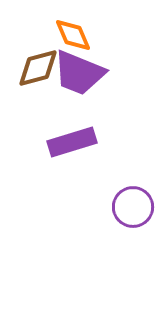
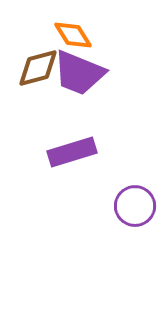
orange diamond: rotated 9 degrees counterclockwise
purple rectangle: moved 10 px down
purple circle: moved 2 px right, 1 px up
